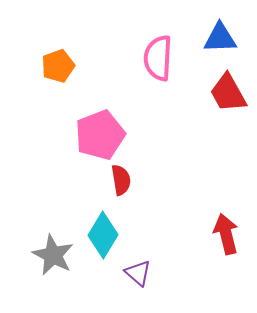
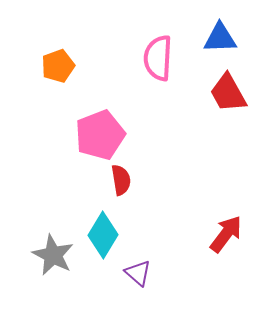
red arrow: rotated 51 degrees clockwise
